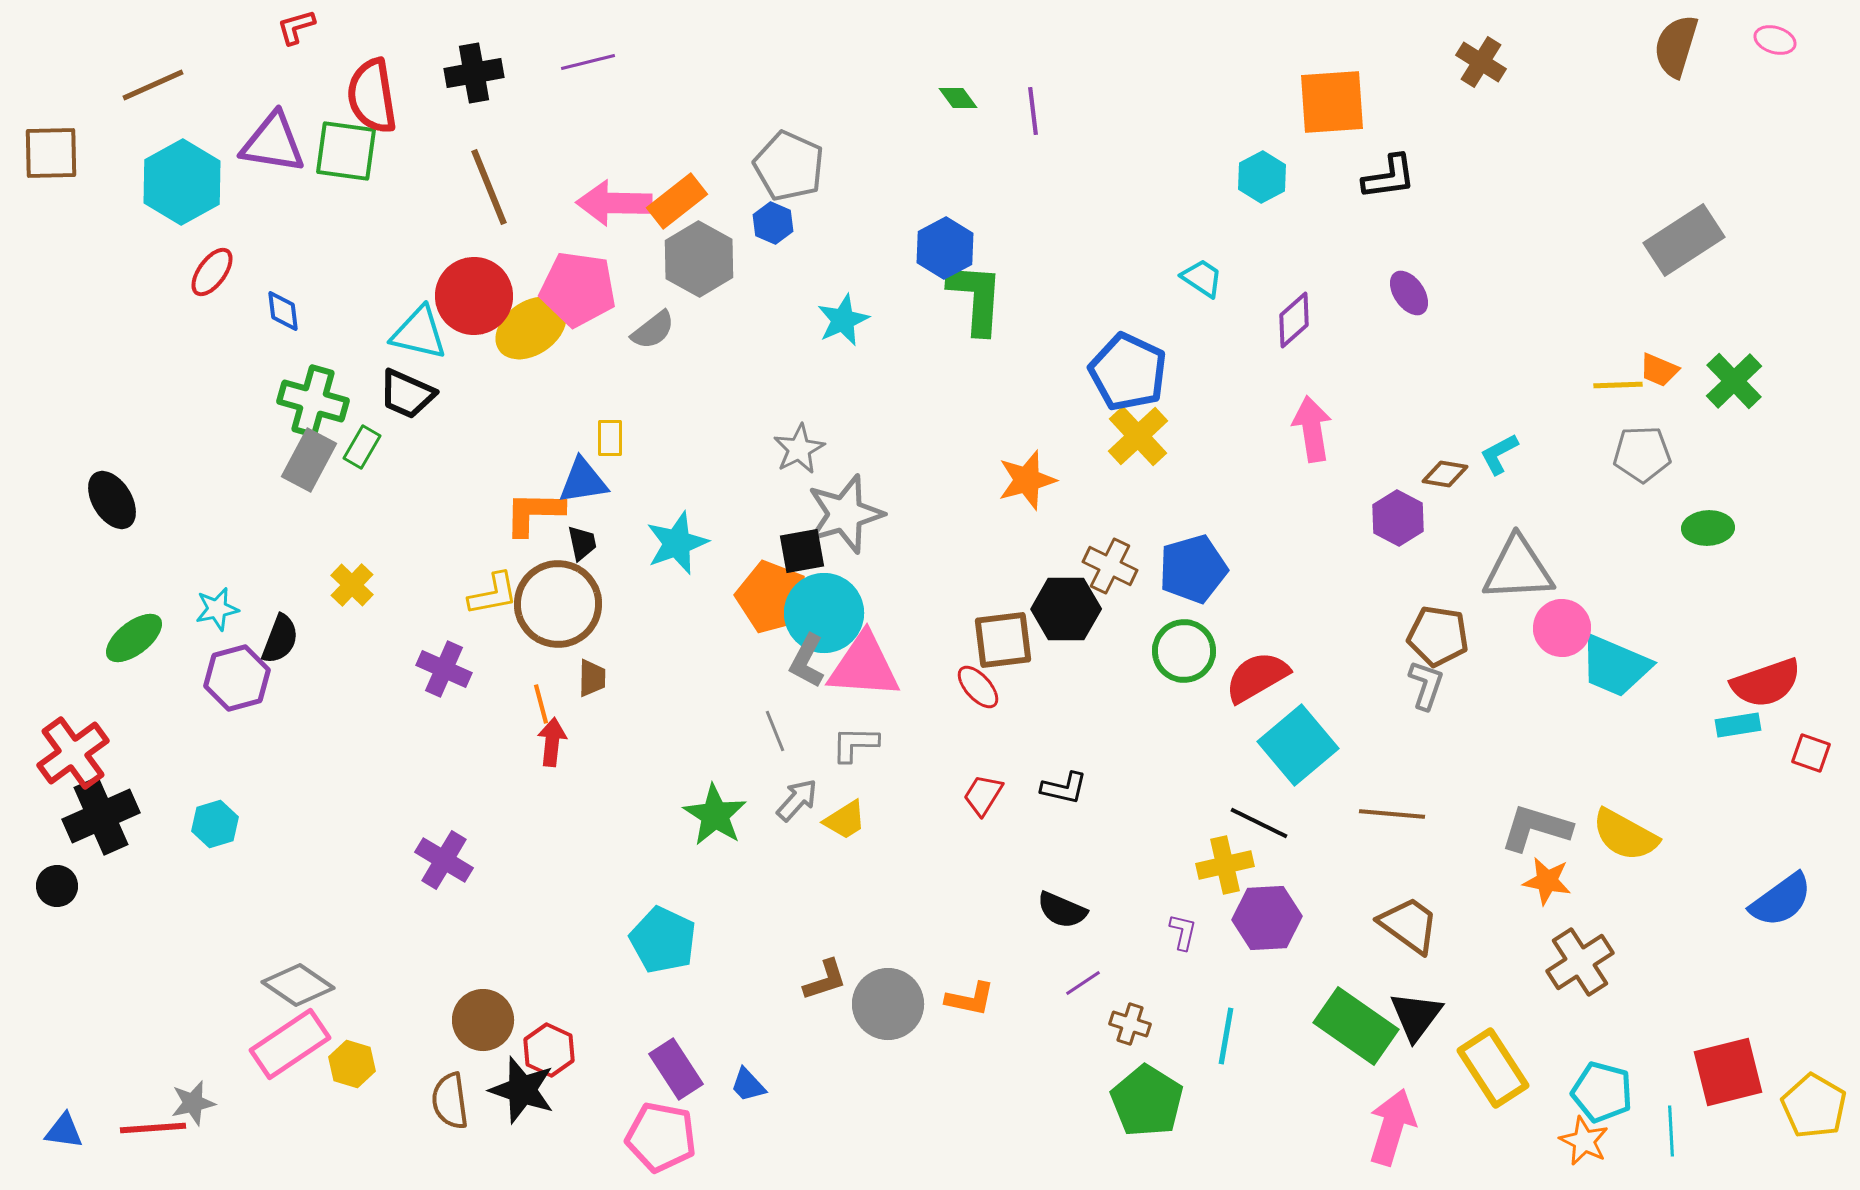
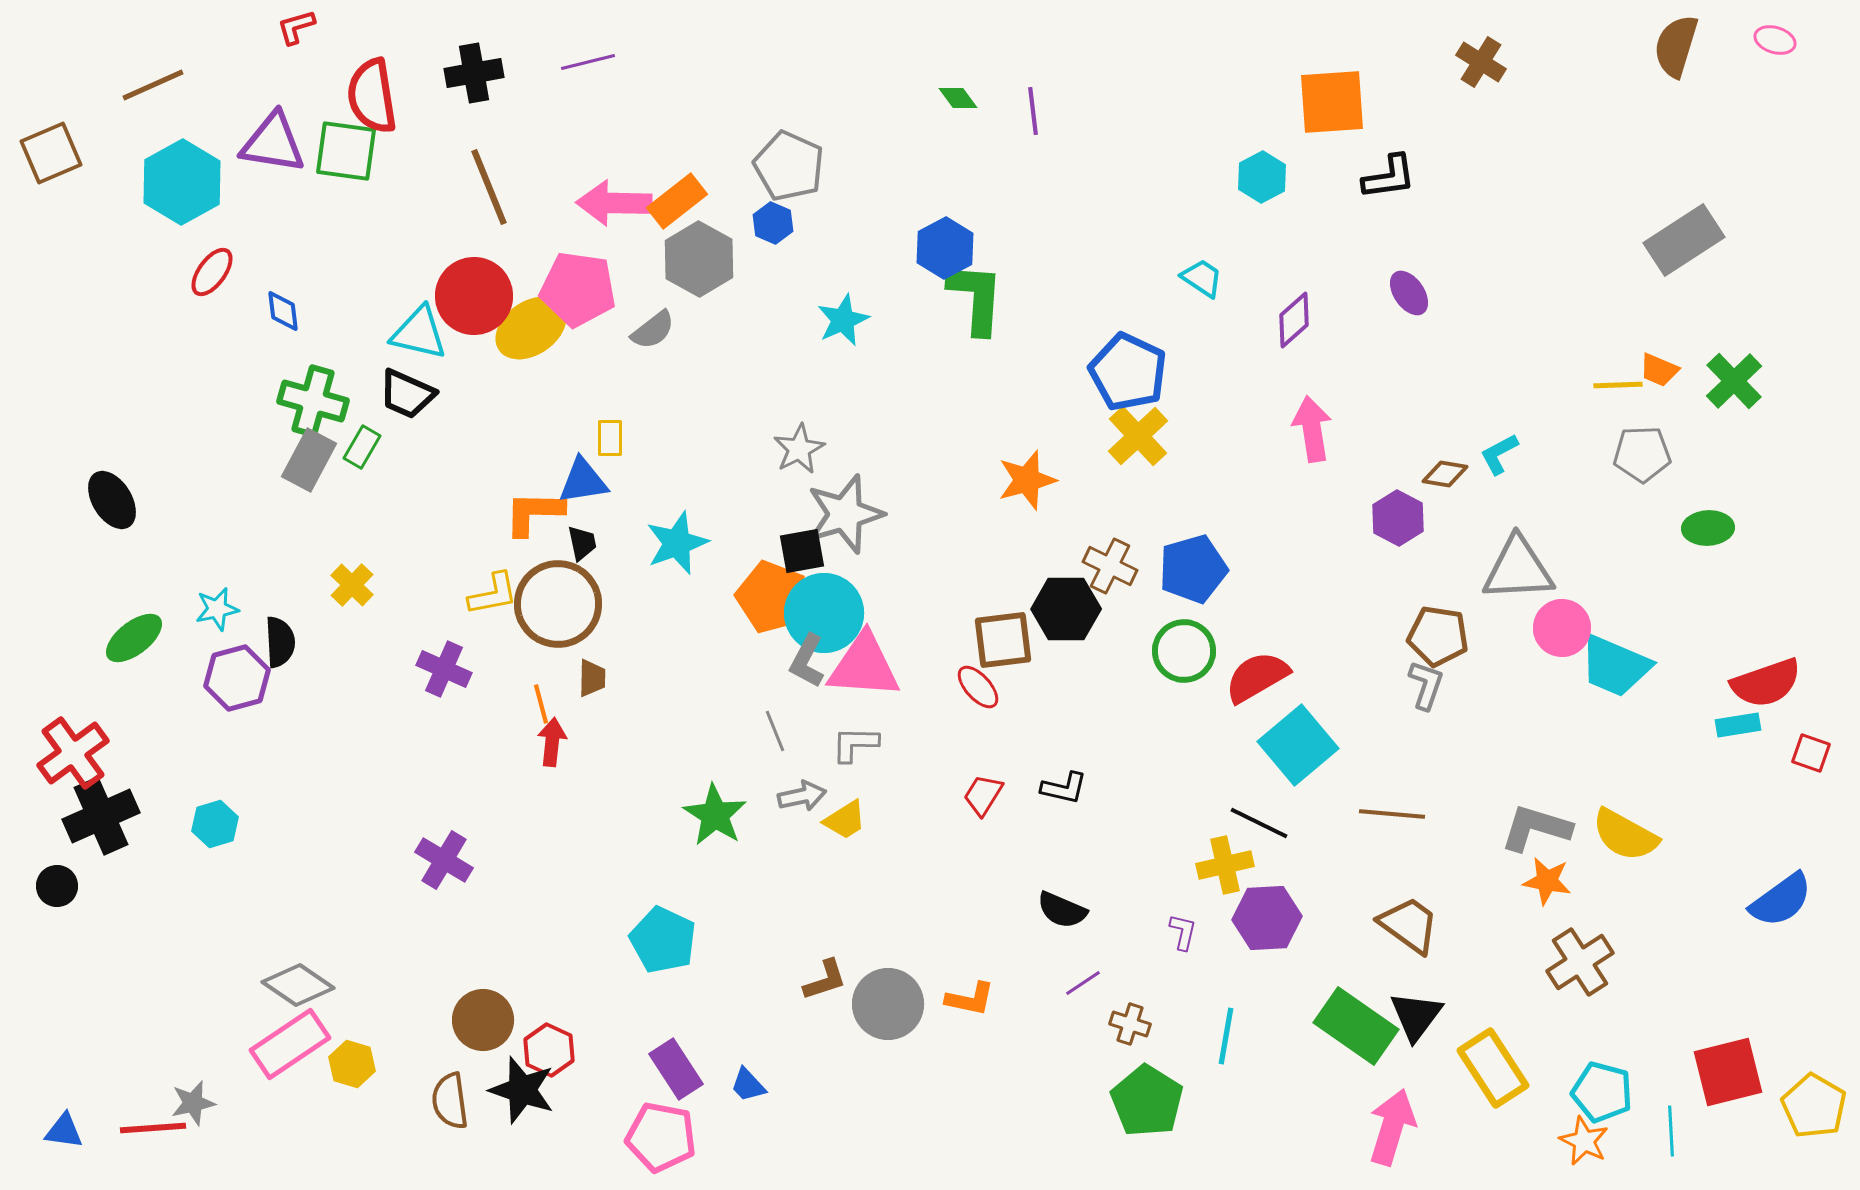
brown square at (51, 153): rotated 22 degrees counterclockwise
black semicircle at (280, 639): moved 3 px down; rotated 24 degrees counterclockwise
gray arrow at (797, 800): moved 5 px right, 4 px up; rotated 36 degrees clockwise
